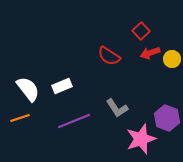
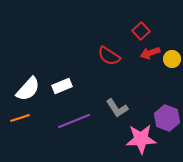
white semicircle: rotated 80 degrees clockwise
pink star: rotated 16 degrees clockwise
